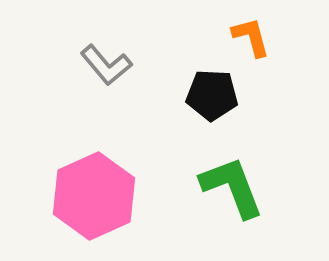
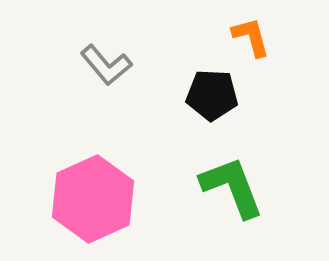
pink hexagon: moved 1 px left, 3 px down
